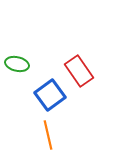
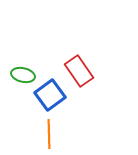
green ellipse: moved 6 px right, 11 px down
orange line: moved 1 px right, 1 px up; rotated 12 degrees clockwise
